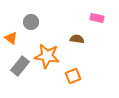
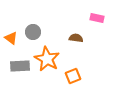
gray circle: moved 2 px right, 10 px down
brown semicircle: moved 1 px left, 1 px up
orange star: moved 3 px down; rotated 20 degrees clockwise
gray rectangle: rotated 48 degrees clockwise
